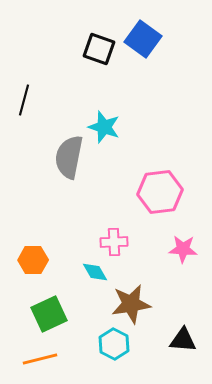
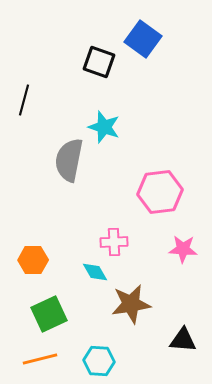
black square: moved 13 px down
gray semicircle: moved 3 px down
cyan hexagon: moved 15 px left, 17 px down; rotated 24 degrees counterclockwise
